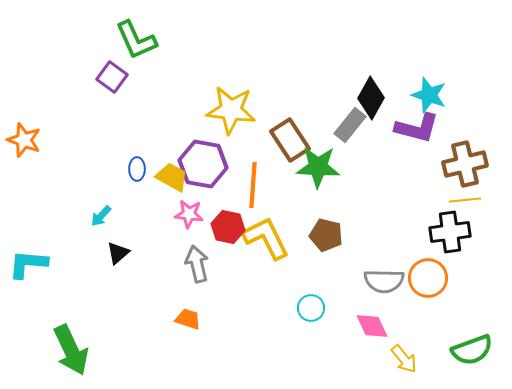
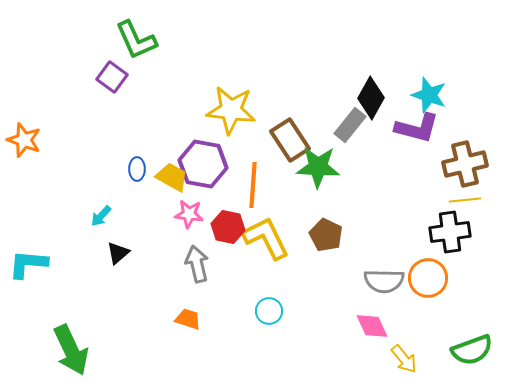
brown pentagon: rotated 12 degrees clockwise
cyan circle: moved 42 px left, 3 px down
